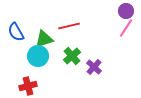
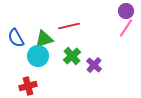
blue semicircle: moved 6 px down
purple cross: moved 2 px up
